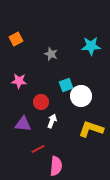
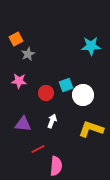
gray star: moved 23 px left; rotated 24 degrees clockwise
white circle: moved 2 px right, 1 px up
red circle: moved 5 px right, 9 px up
